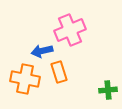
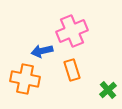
pink cross: moved 2 px right, 1 px down
orange rectangle: moved 13 px right, 2 px up
green cross: rotated 36 degrees counterclockwise
